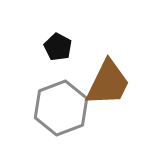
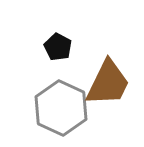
gray hexagon: rotated 14 degrees counterclockwise
